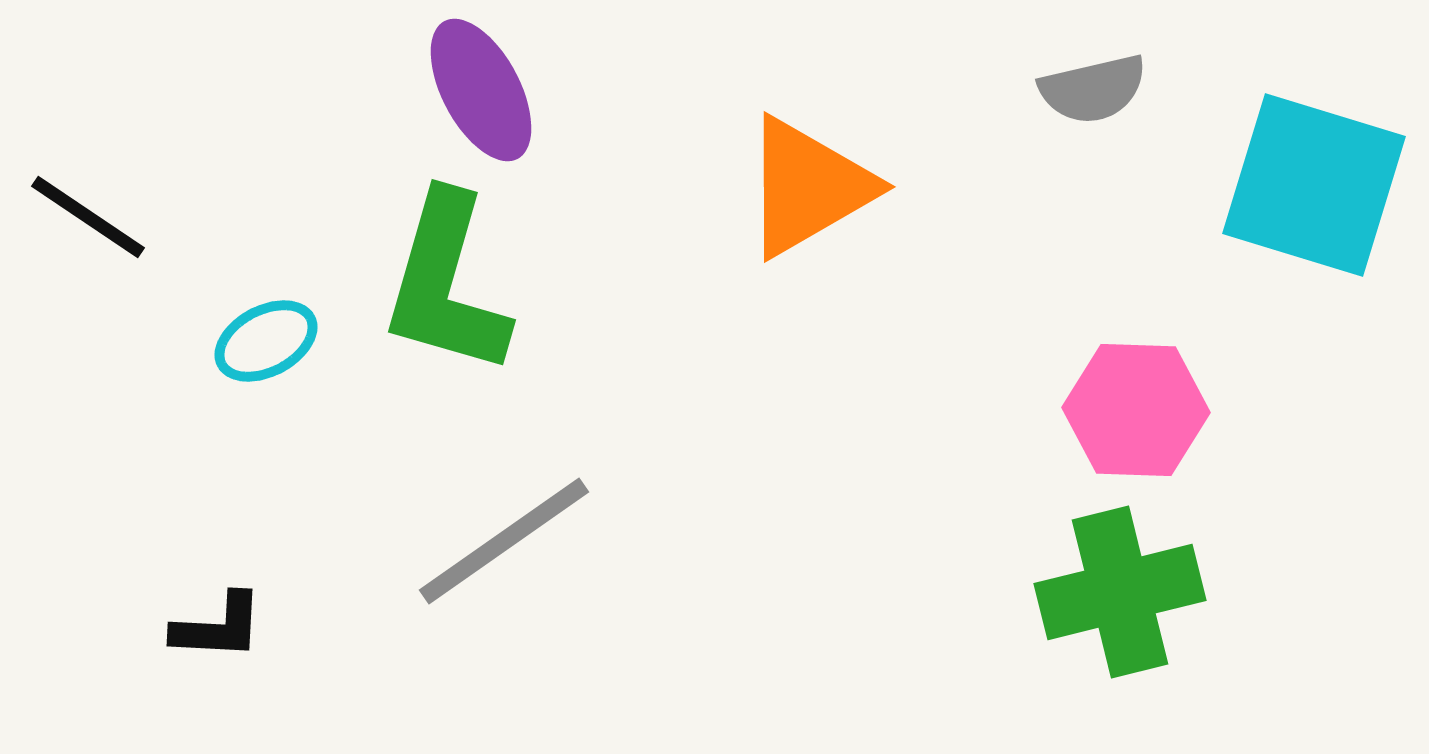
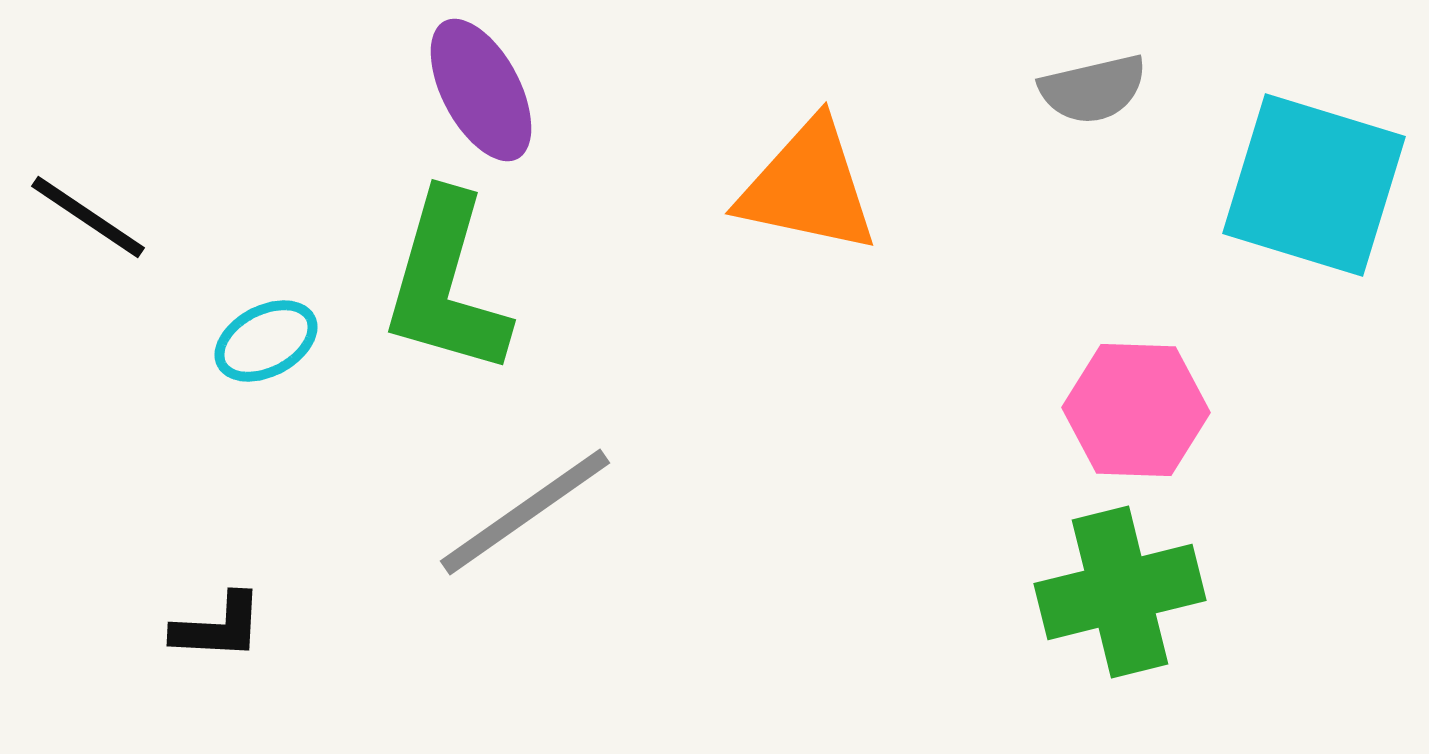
orange triangle: rotated 42 degrees clockwise
gray line: moved 21 px right, 29 px up
